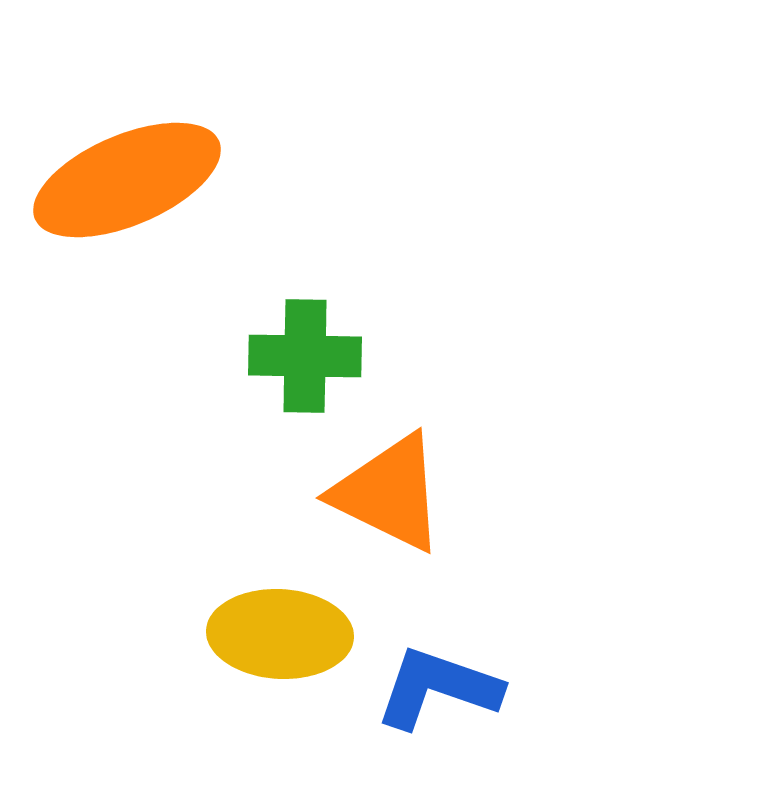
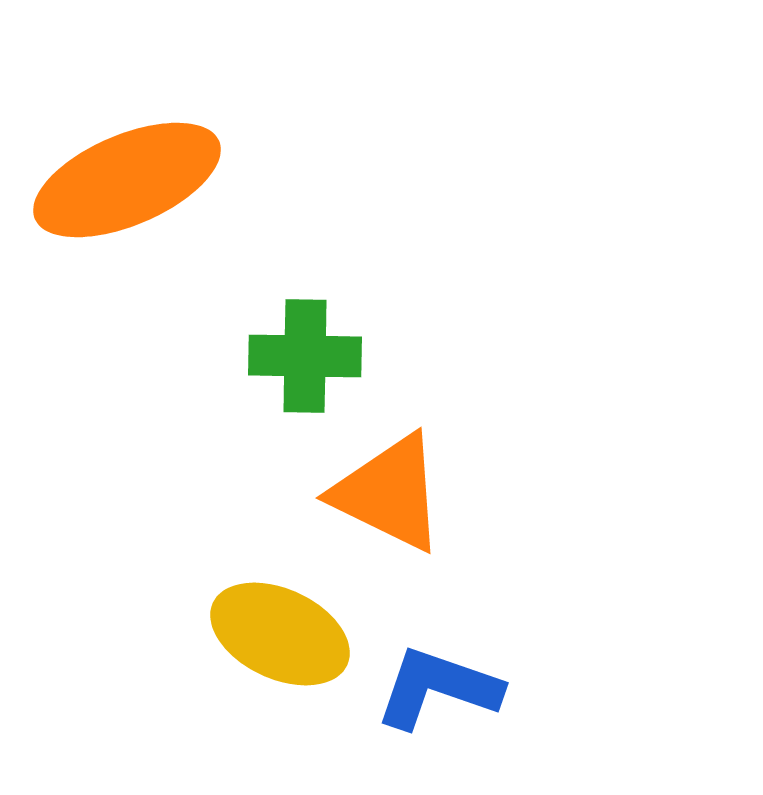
yellow ellipse: rotated 22 degrees clockwise
